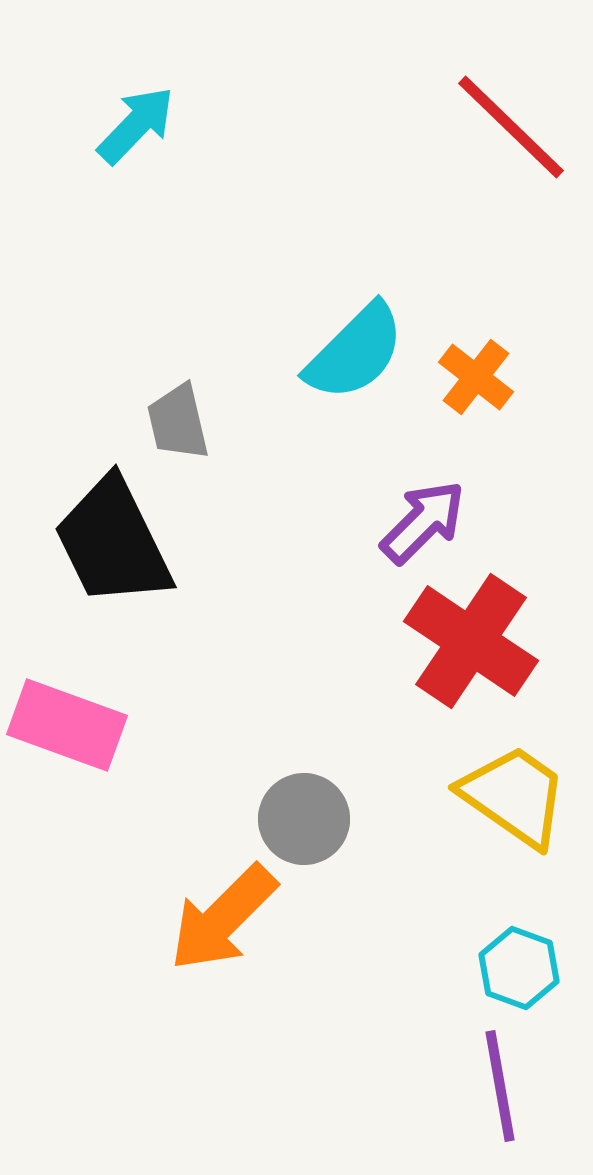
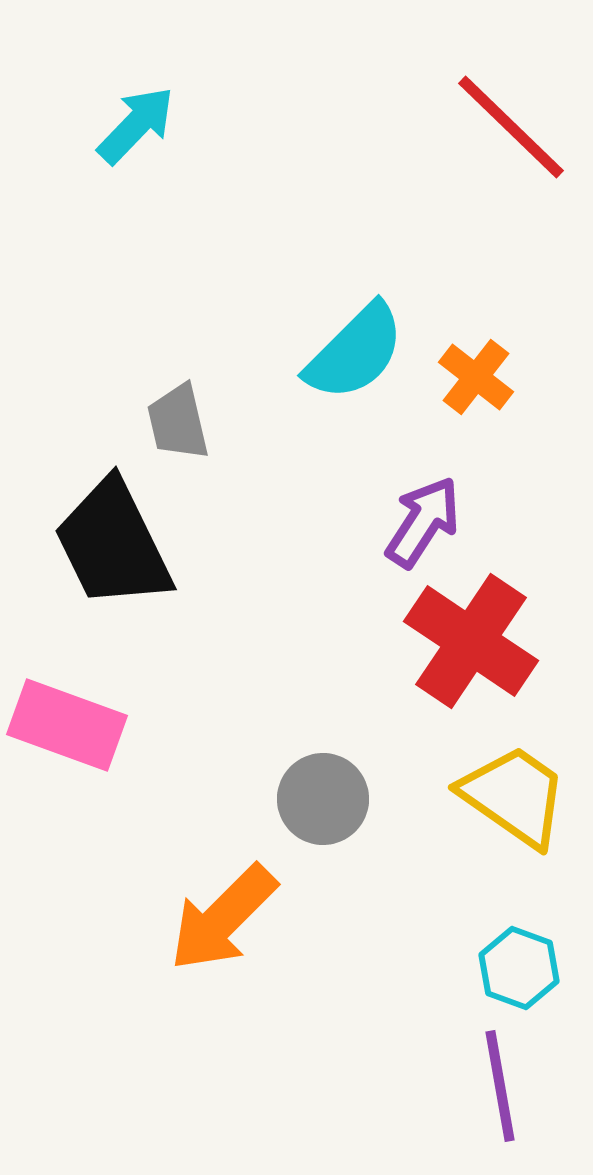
purple arrow: rotated 12 degrees counterclockwise
black trapezoid: moved 2 px down
gray circle: moved 19 px right, 20 px up
